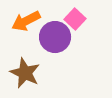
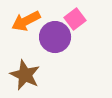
pink square: rotated 10 degrees clockwise
brown star: moved 2 px down
